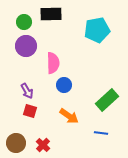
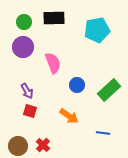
black rectangle: moved 3 px right, 4 px down
purple circle: moved 3 px left, 1 px down
pink semicircle: rotated 20 degrees counterclockwise
blue circle: moved 13 px right
green rectangle: moved 2 px right, 10 px up
blue line: moved 2 px right
brown circle: moved 2 px right, 3 px down
